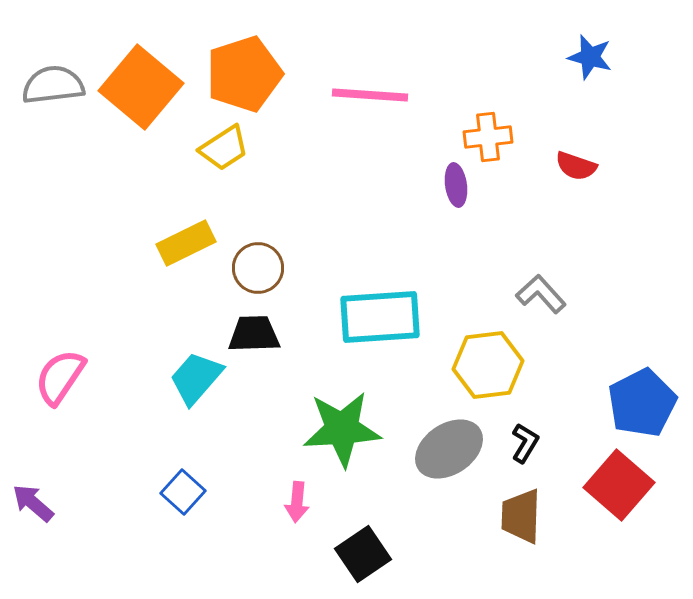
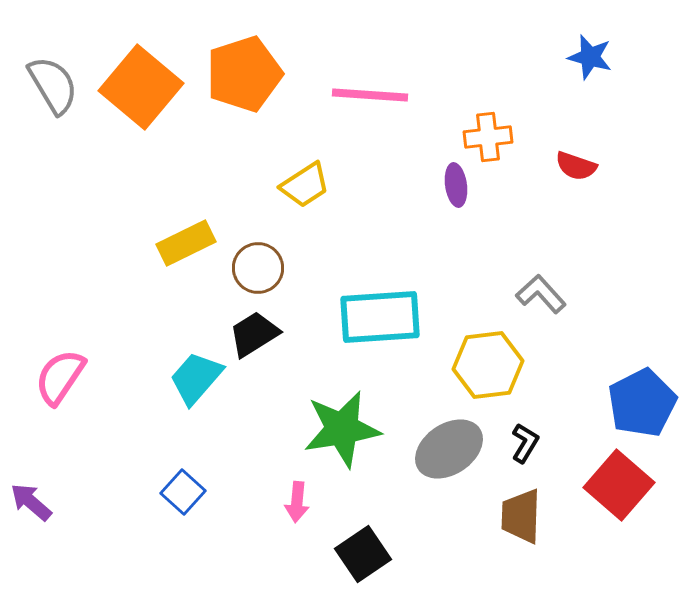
gray semicircle: rotated 66 degrees clockwise
yellow trapezoid: moved 81 px right, 37 px down
black trapezoid: rotated 30 degrees counterclockwise
green star: rotated 6 degrees counterclockwise
purple arrow: moved 2 px left, 1 px up
